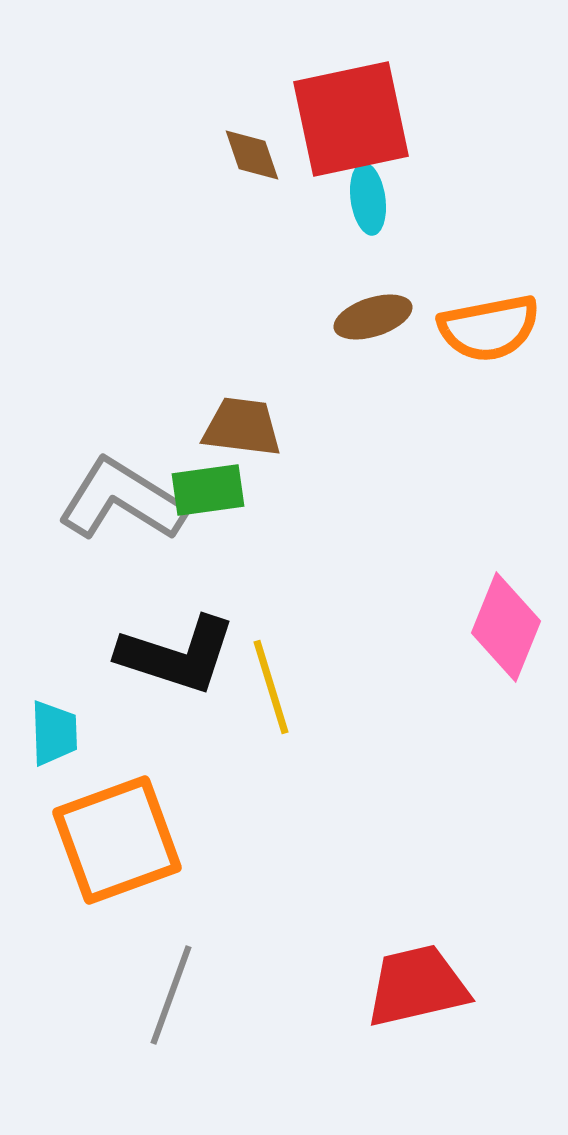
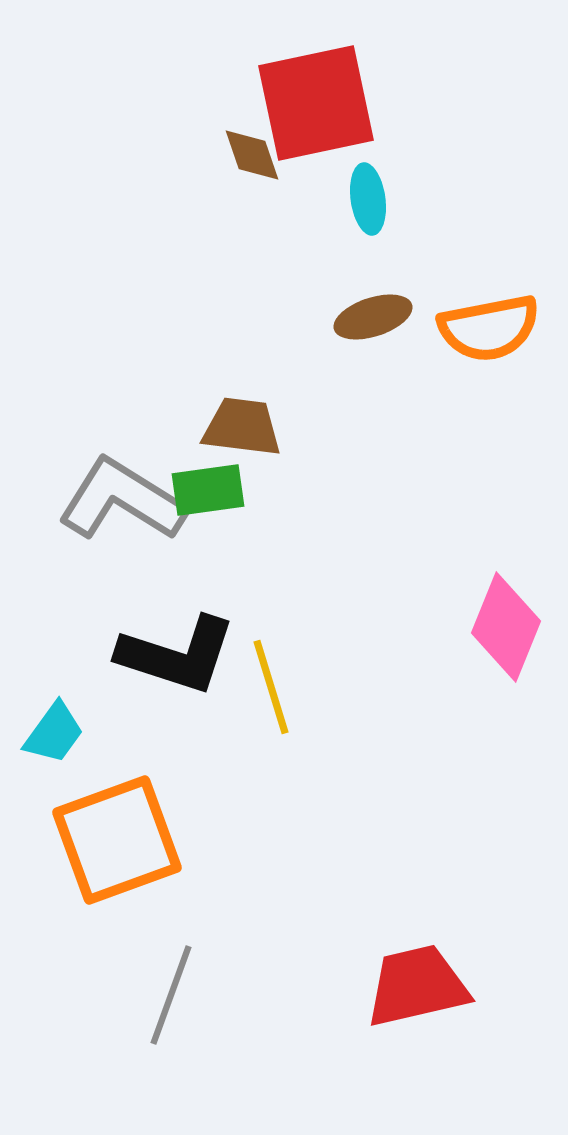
red square: moved 35 px left, 16 px up
cyan trapezoid: rotated 38 degrees clockwise
